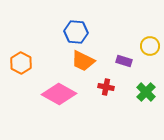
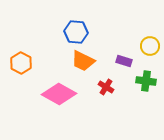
red cross: rotated 21 degrees clockwise
green cross: moved 11 px up; rotated 36 degrees counterclockwise
